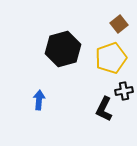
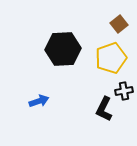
black hexagon: rotated 12 degrees clockwise
blue arrow: moved 1 px down; rotated 66 degrees clockwise
